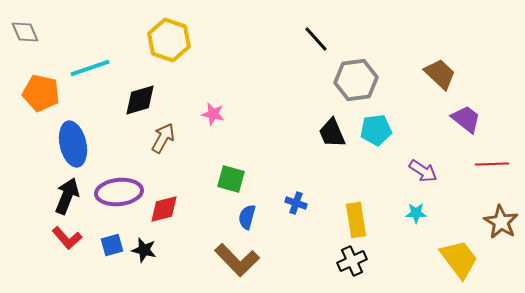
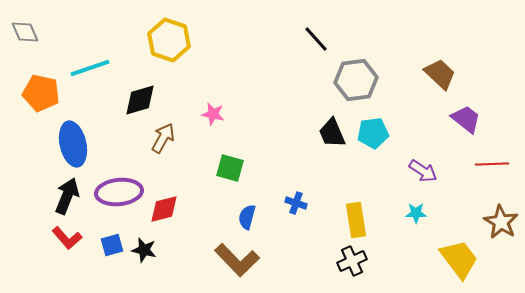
cyan pentagon: moved 3 px left, 3 px down
green square: moved 1 px left, 11 px up
